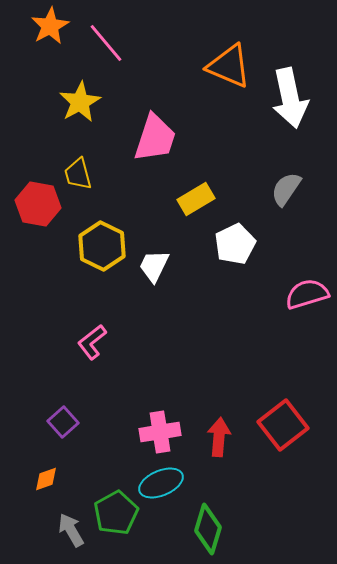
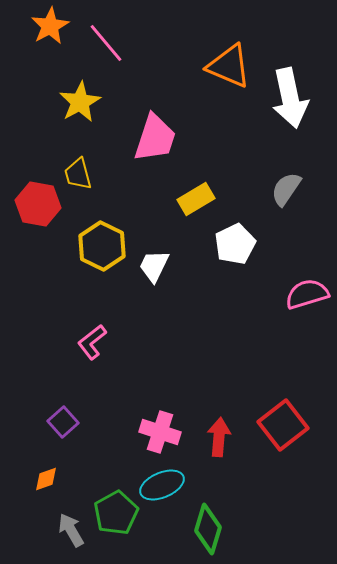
pink cross: rotated 27 degrees clockwise
cyan ellipse: moved 1 px right, 2 px down
